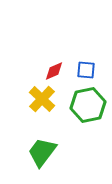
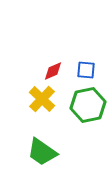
red diamond: moved 1 px left
green trapezoid: rotated 92 degrees counterclockwise
